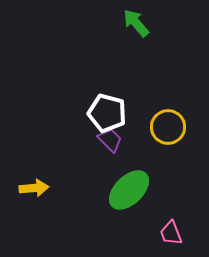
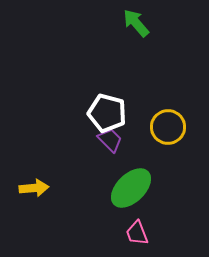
green ellipse: moved 2 px right, 2 px up
pink trapezoid: moved 34 px left
